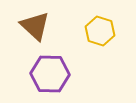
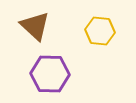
yellow hexagon: rotated 12 degrees counterclockwise
